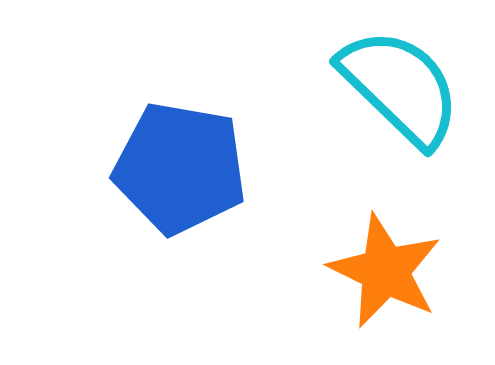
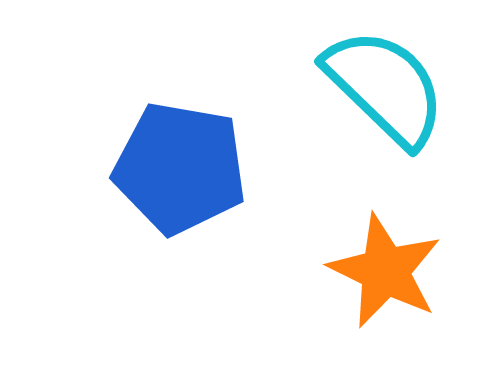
cyan semicircle: moved 15 px left
